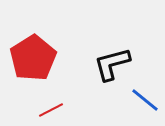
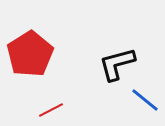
red pentagon: moved 3 px left, 4 px up
black L-shape: moved 5 px right
